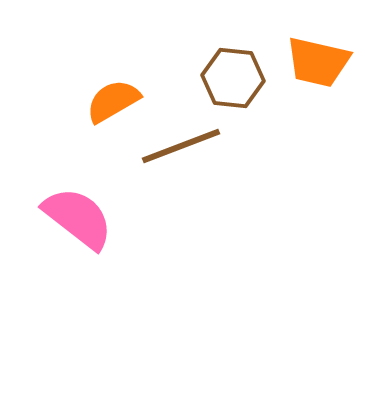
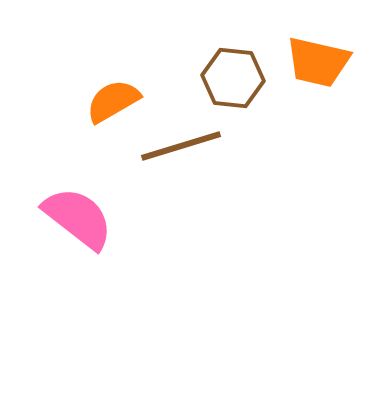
brown line: rotated 4 degrees clockwise
